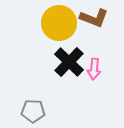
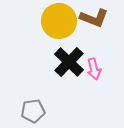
yellow circle: moved 2 px up
pink arrow: rotated 20 degrees counterclockwise
gray pentagon: rotated 10 degrees counterclockwise
